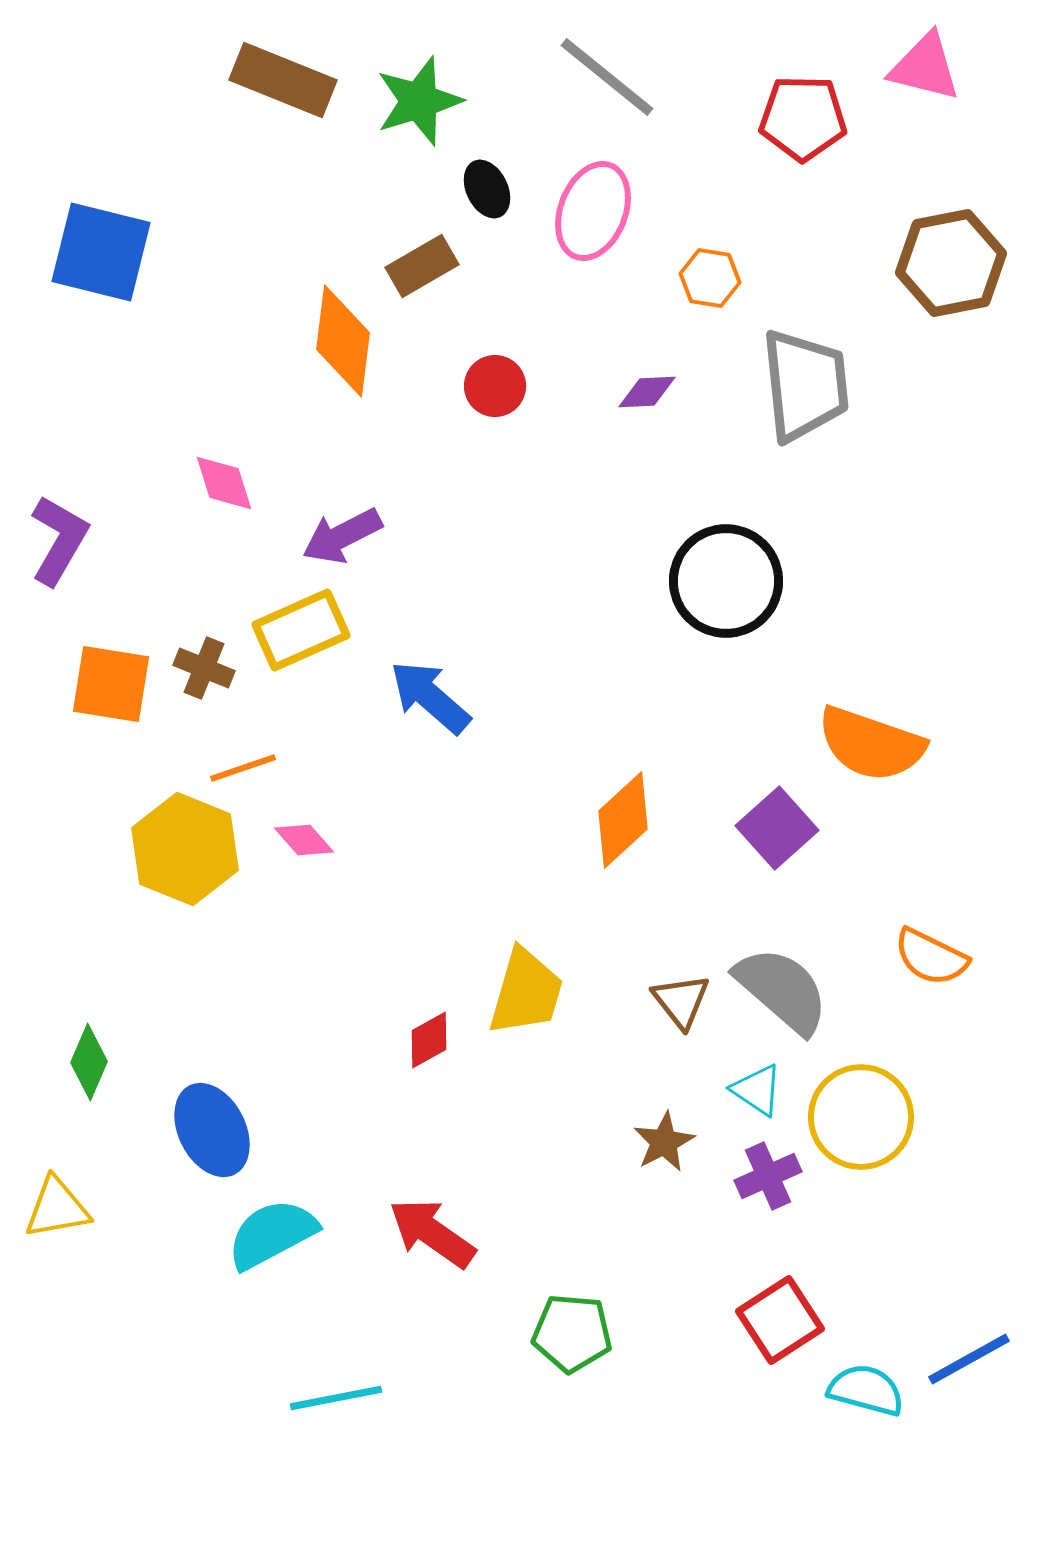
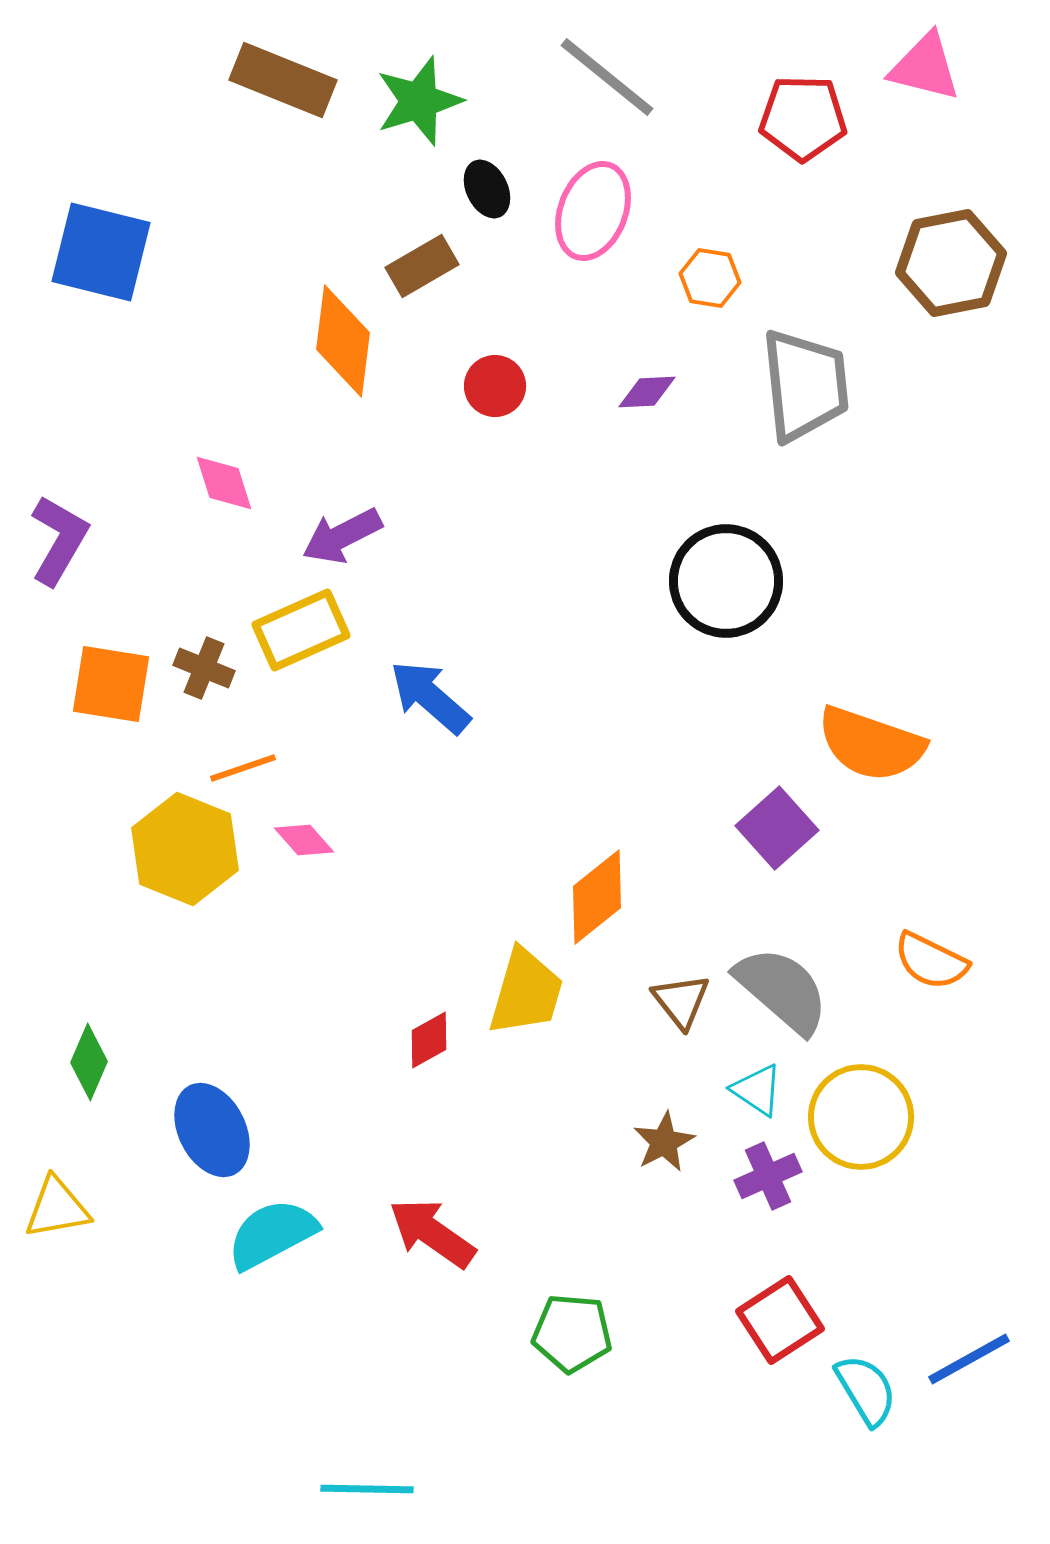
orange diamond at (623, 820): moved 26 px left, 77 px down; rotated 4 degrees clockwise
orange semicircle at (931, 957): moved 4 px down
cyan semicircle at (866, 1390): rotated 44 degrees clockwise
cyan line at (336, 1398): moved 31 px right, 91 px down; rotated 12 degrees clockwise
